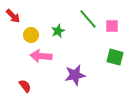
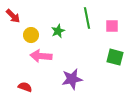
green line: moved 1 px left, 1 px up; rotated 30 degrees clockwise
purple star: moved 3 px left, 4 px down
red semicircle: moved 1 px down; rotated 32 degrees counterclockwise
